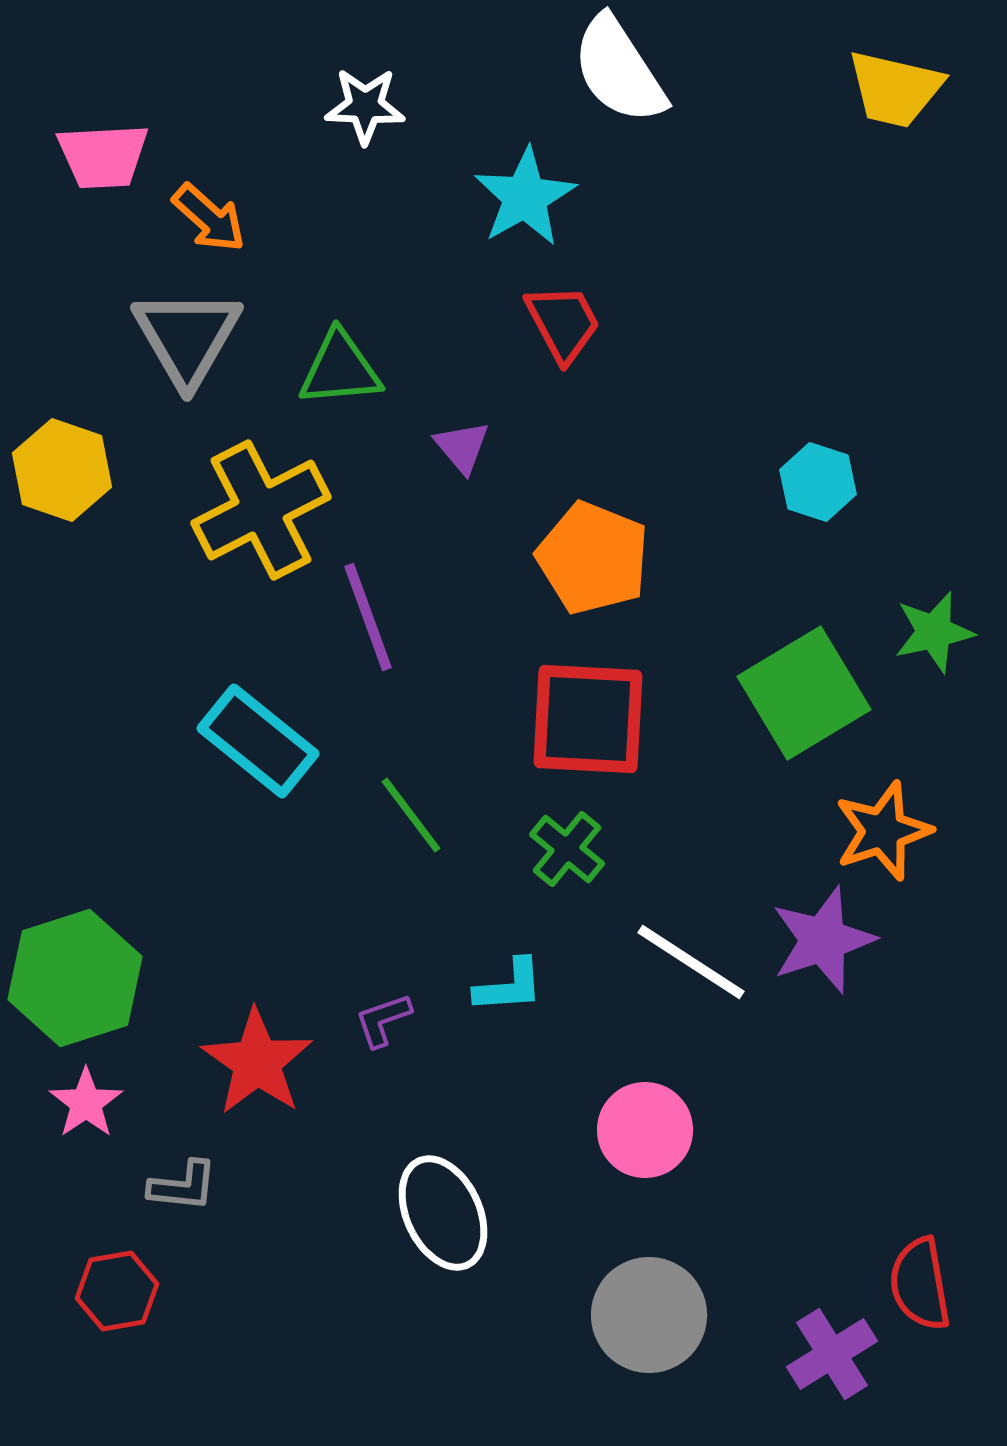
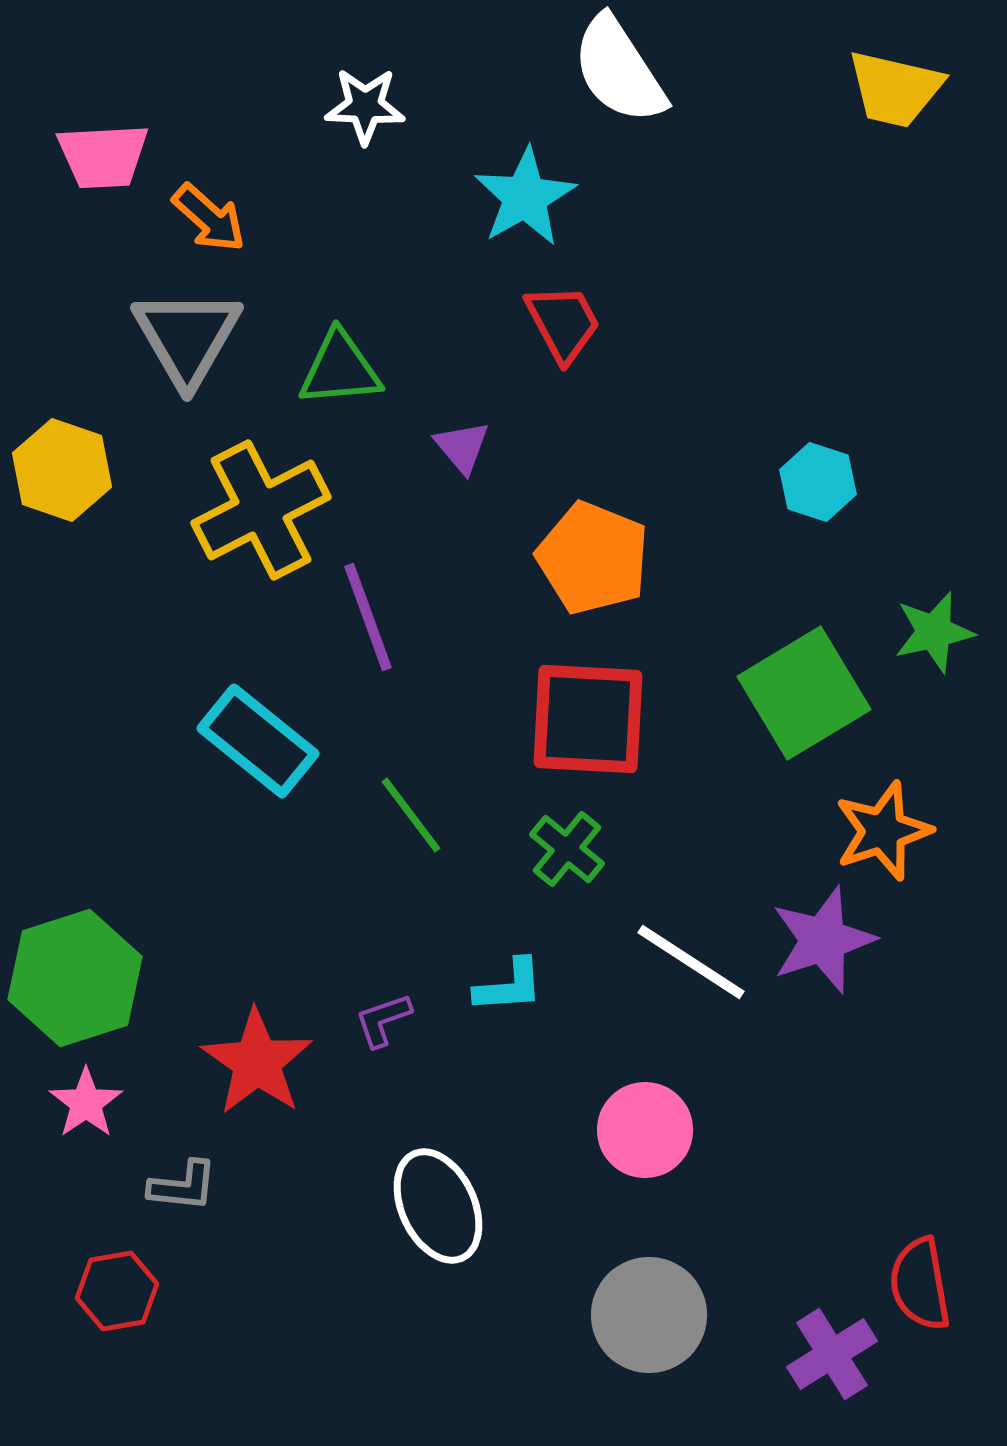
white ellipse: moved 5 px left, 7 px up
